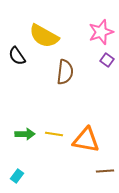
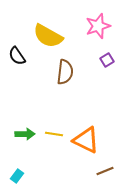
pink star: moved 3 px left, 6 px up
yellow semicircle: moved 4 px right
purple square: rotated 24 degrees clockwise
orange triangle: rotated 16 degrees clockwise
brown line: rotated 18 degrees counterclockwise
